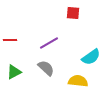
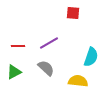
red line: moved 8 px right, 6 px down
cyan semicircle: rotated 36 degrees counterclockwise
